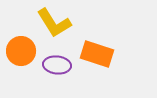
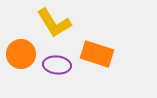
orange circle: moved 3 px down
